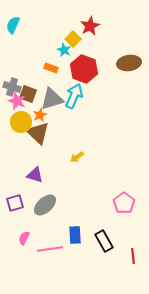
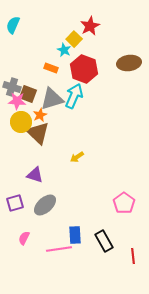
yellow square: moved 1 px right
pink star: rotated 18 degrees counterclockwise
pink line: moved 9 px right
